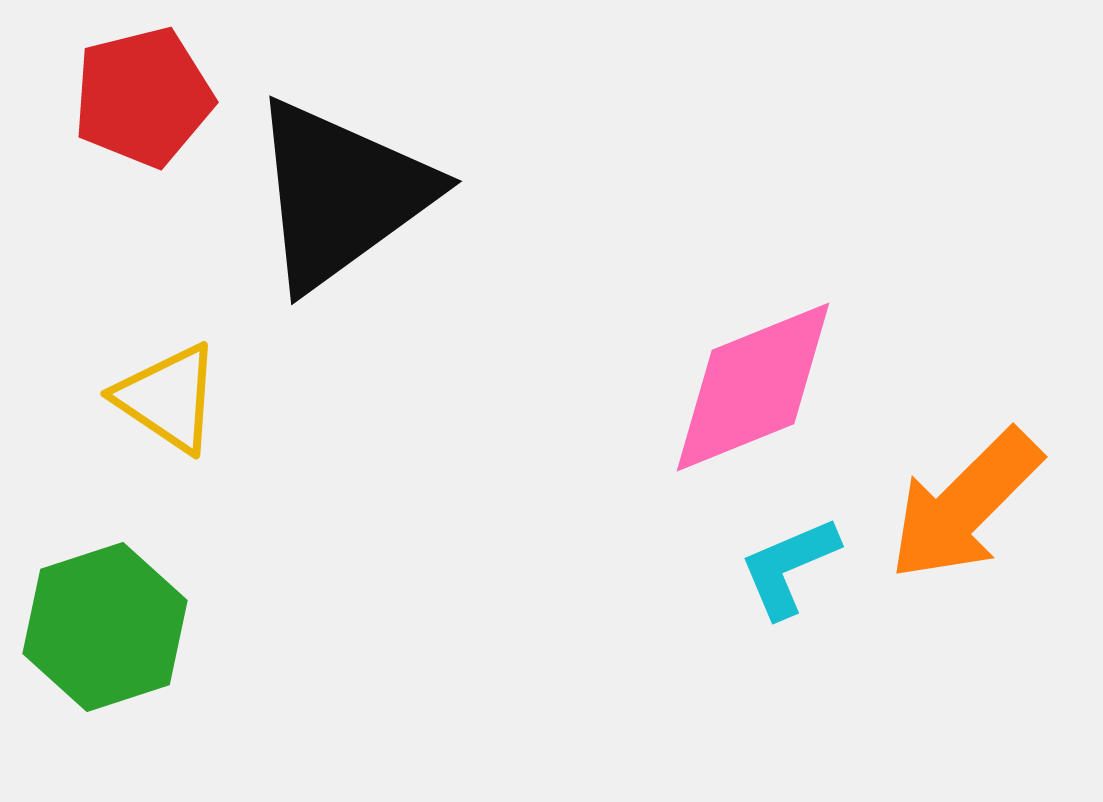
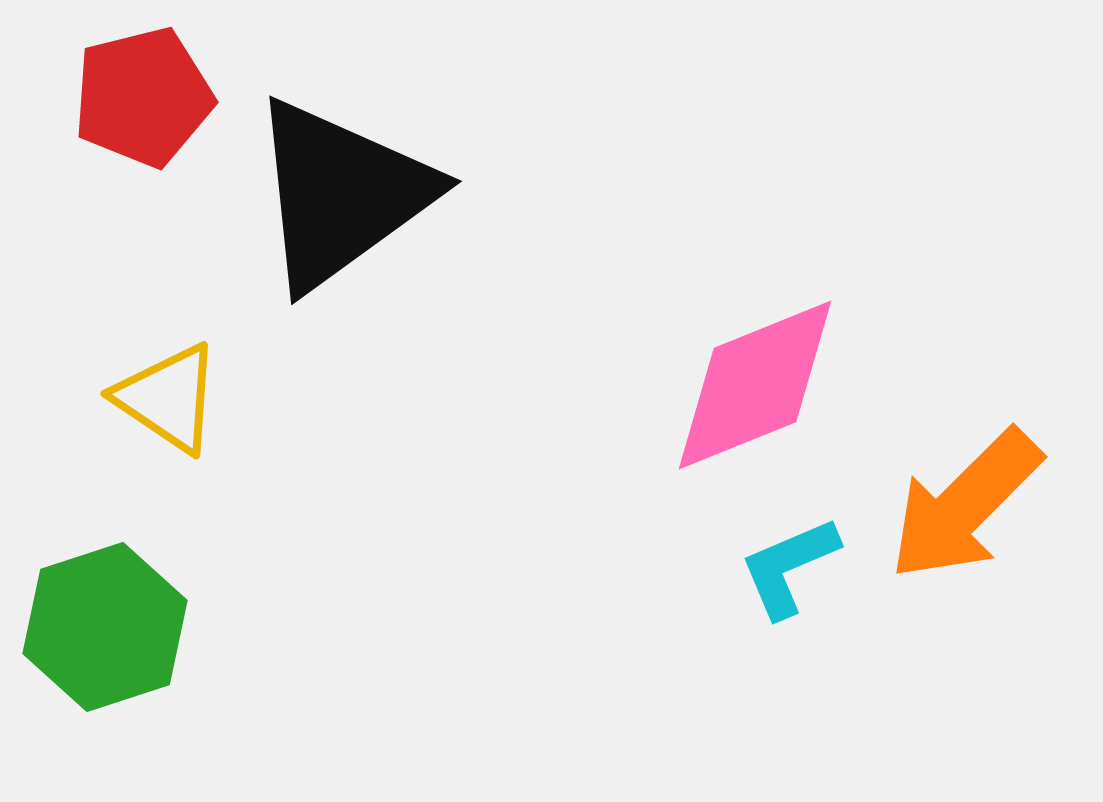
pink diamond: moved 2 px right, 2 px up
